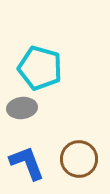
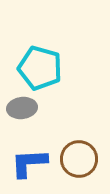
blue L-shape: moved 2 px right; rotated 72 degrees counterclockwise
